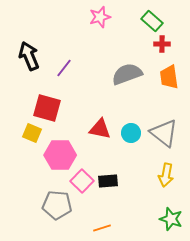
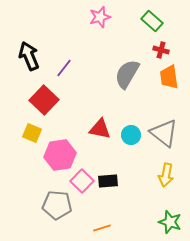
red cross: moved 1 px left, 6 px down; rotated 14 degrees clockwise
gray semicircle: rotated 40 degrees counterclockwise
red square: moved 3 px left, 8 px up; rotated 28 degrees clockwise
cyan circle: moved 2 px down
pink hexagon: rotated 8 degrees counterclockwise
green star: moved 1 px left, 3 px down
